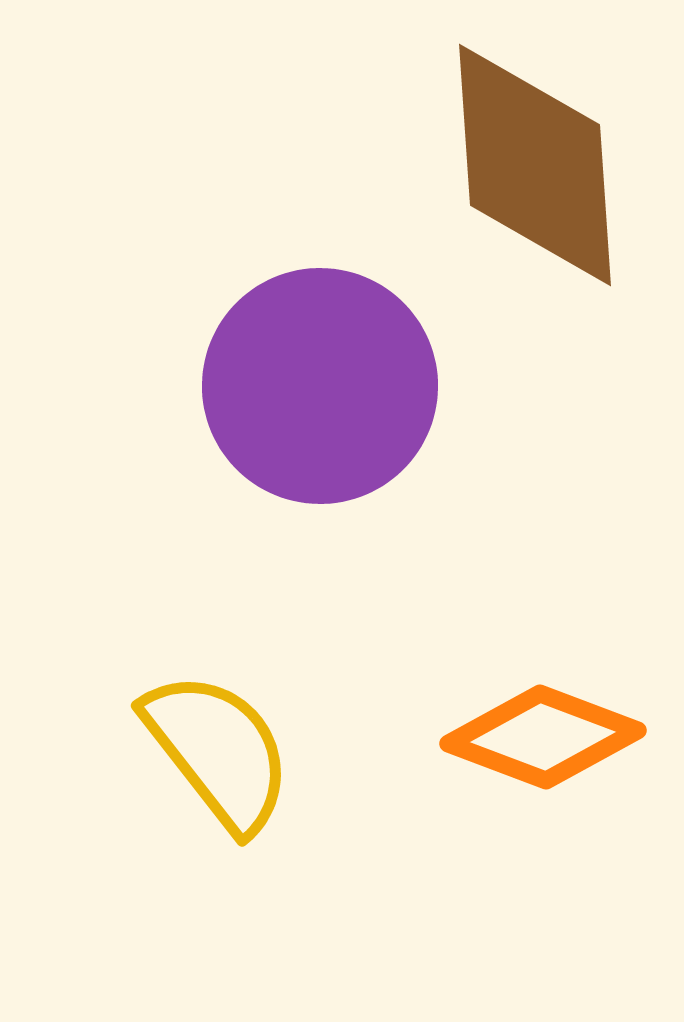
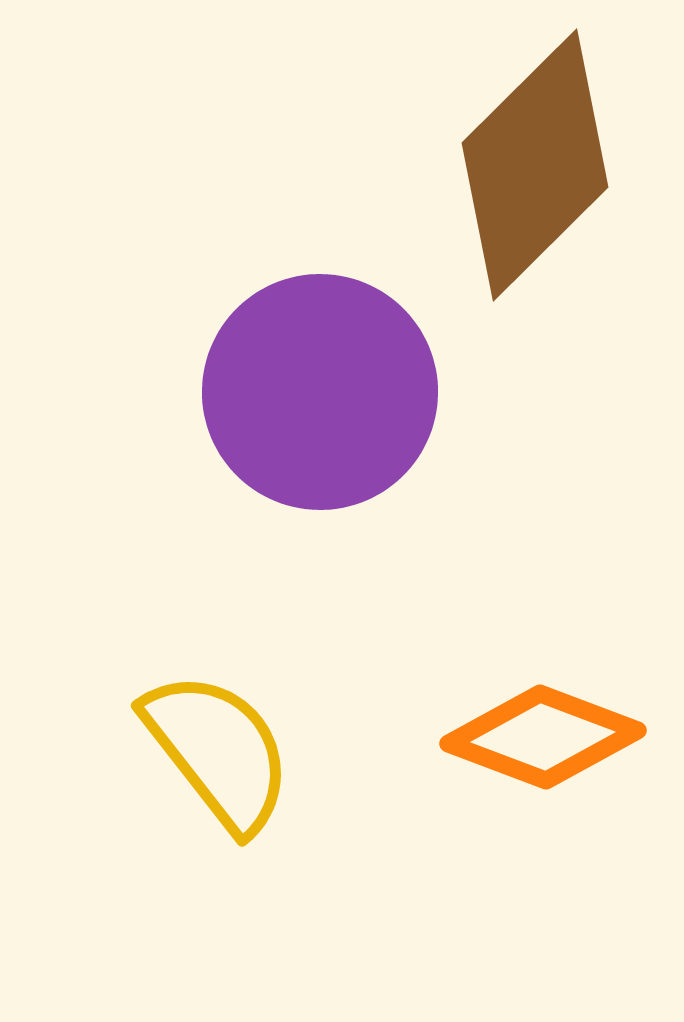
brown diamond: rotated 49 degrees clockwise
purple circle: moved 6 px down
